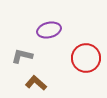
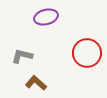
purple ellipse: moved 3 px left, 13 px up
red circle: moved 1 px right, 5 px up
